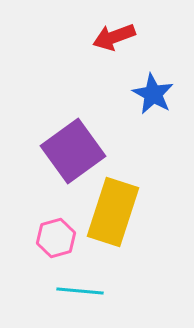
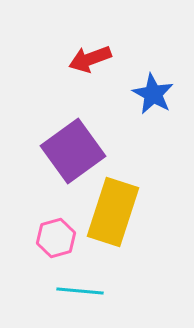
red arrow: moved 24 px left, 22 px down
